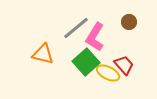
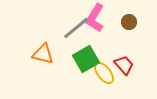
pink L-shape: moved 19 px up
green square: moved 3 px up; rotated 12 degrees clockwise
yellow ellipse: moved 4 px left; rotated 25 degrees clockwise
